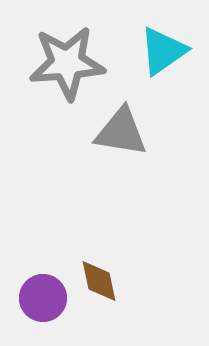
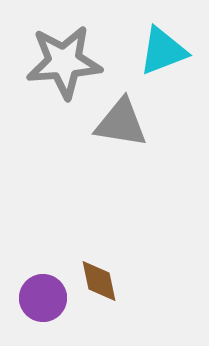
cyan triangle: rotated 14 degrees clockwise
gray star: moved 3 px left, 1 px up
gray triangle: moved 9 px up
